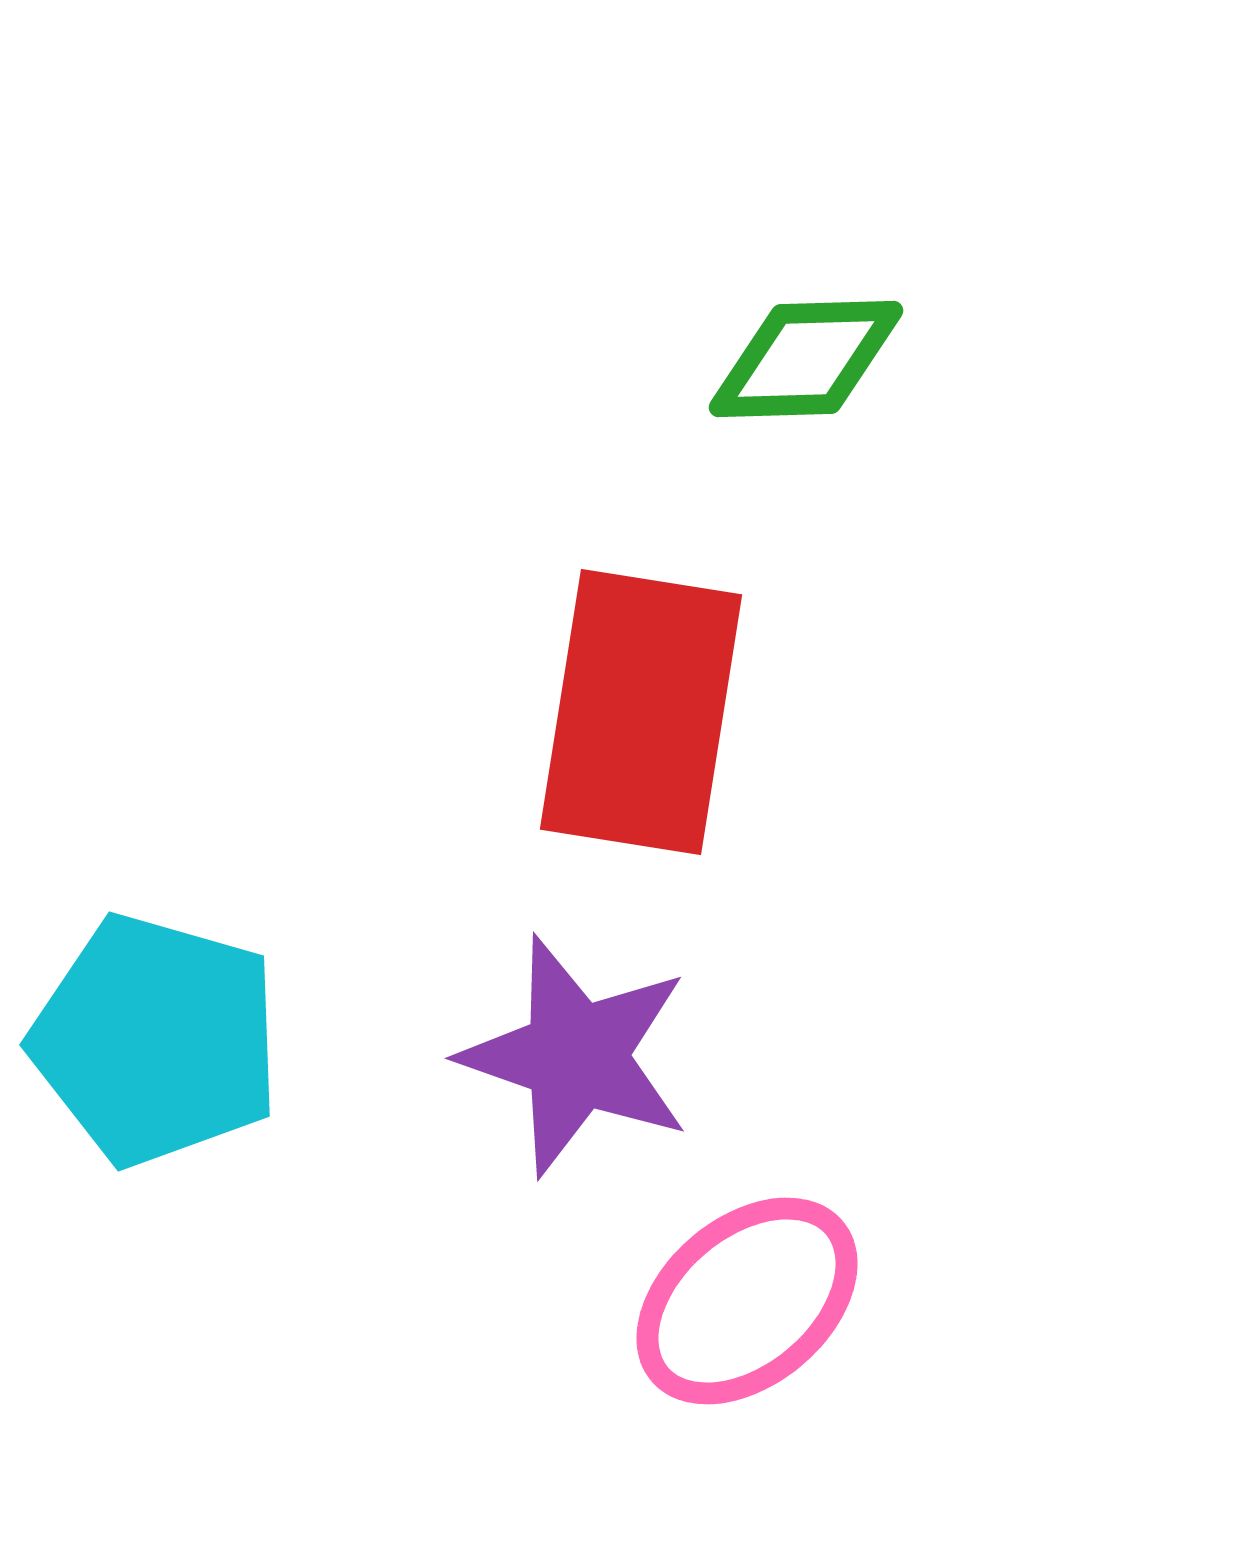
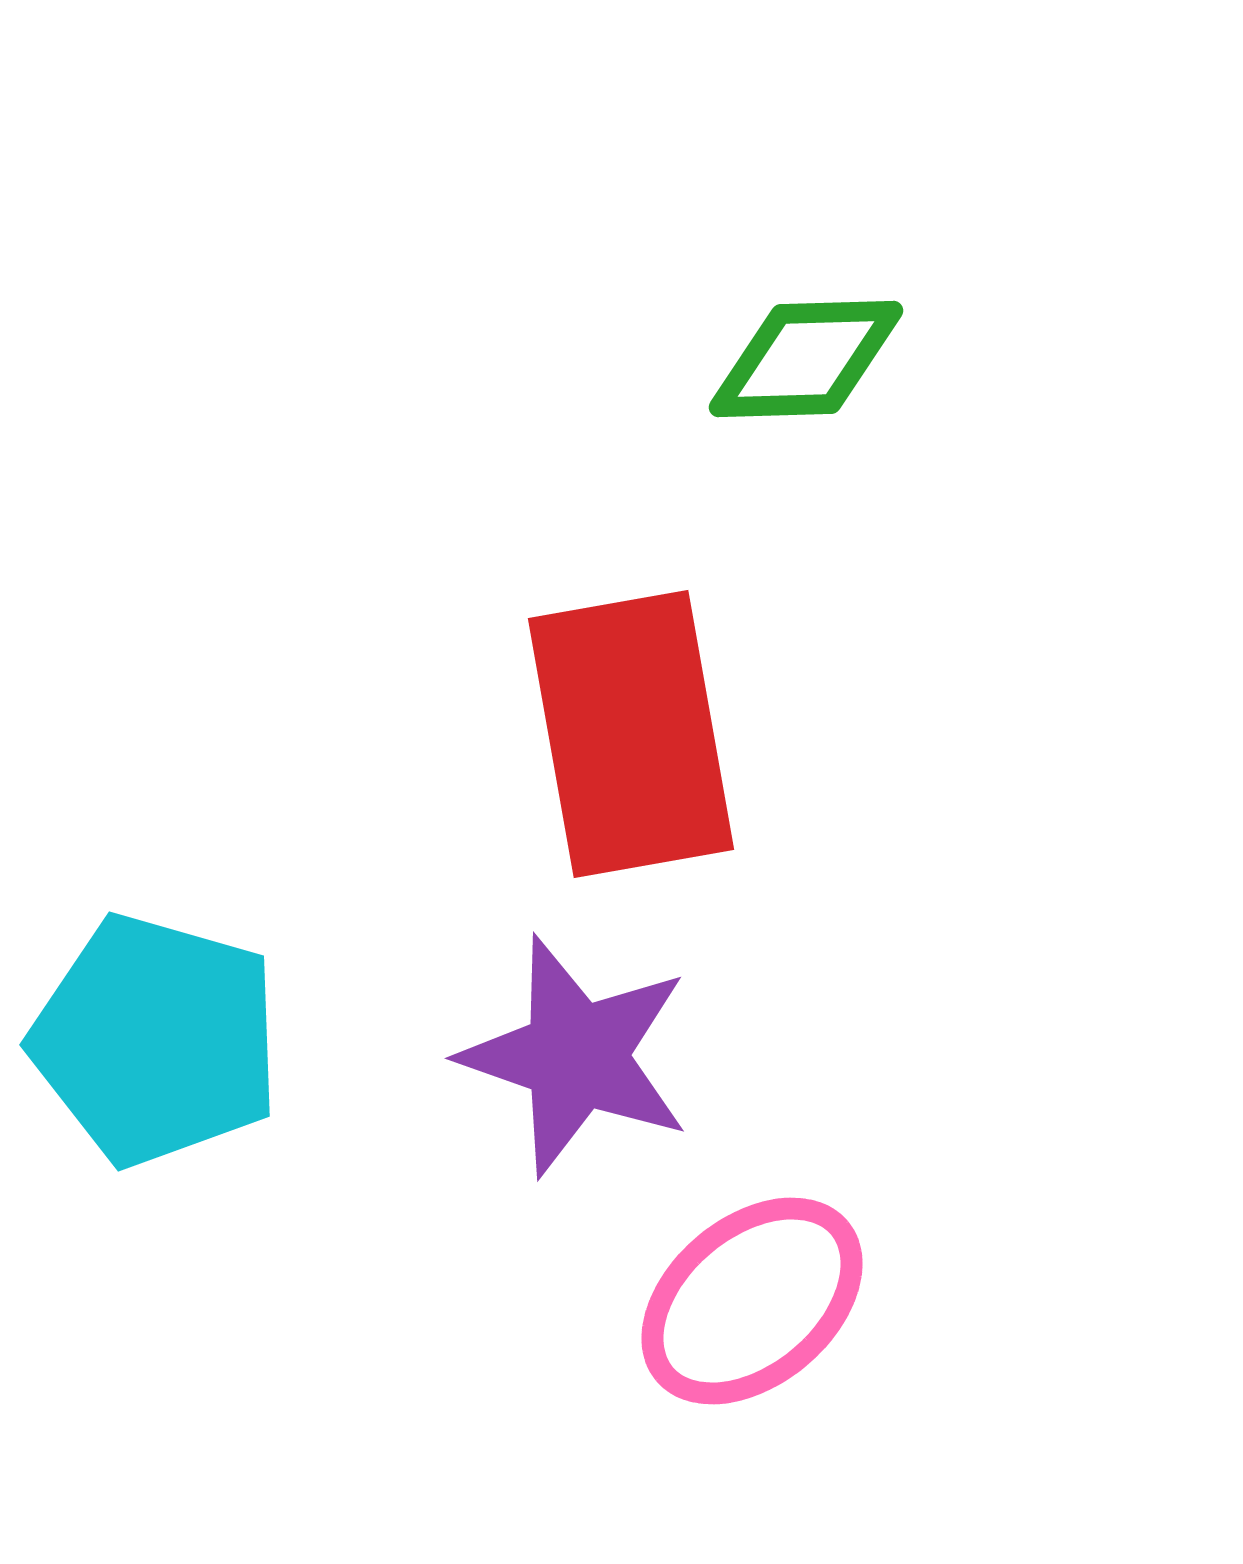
red rectangle: moved 10 px left, 22 px down; rotated 19 degrees counterclockwise
pink ellipse: moved 5 px right
